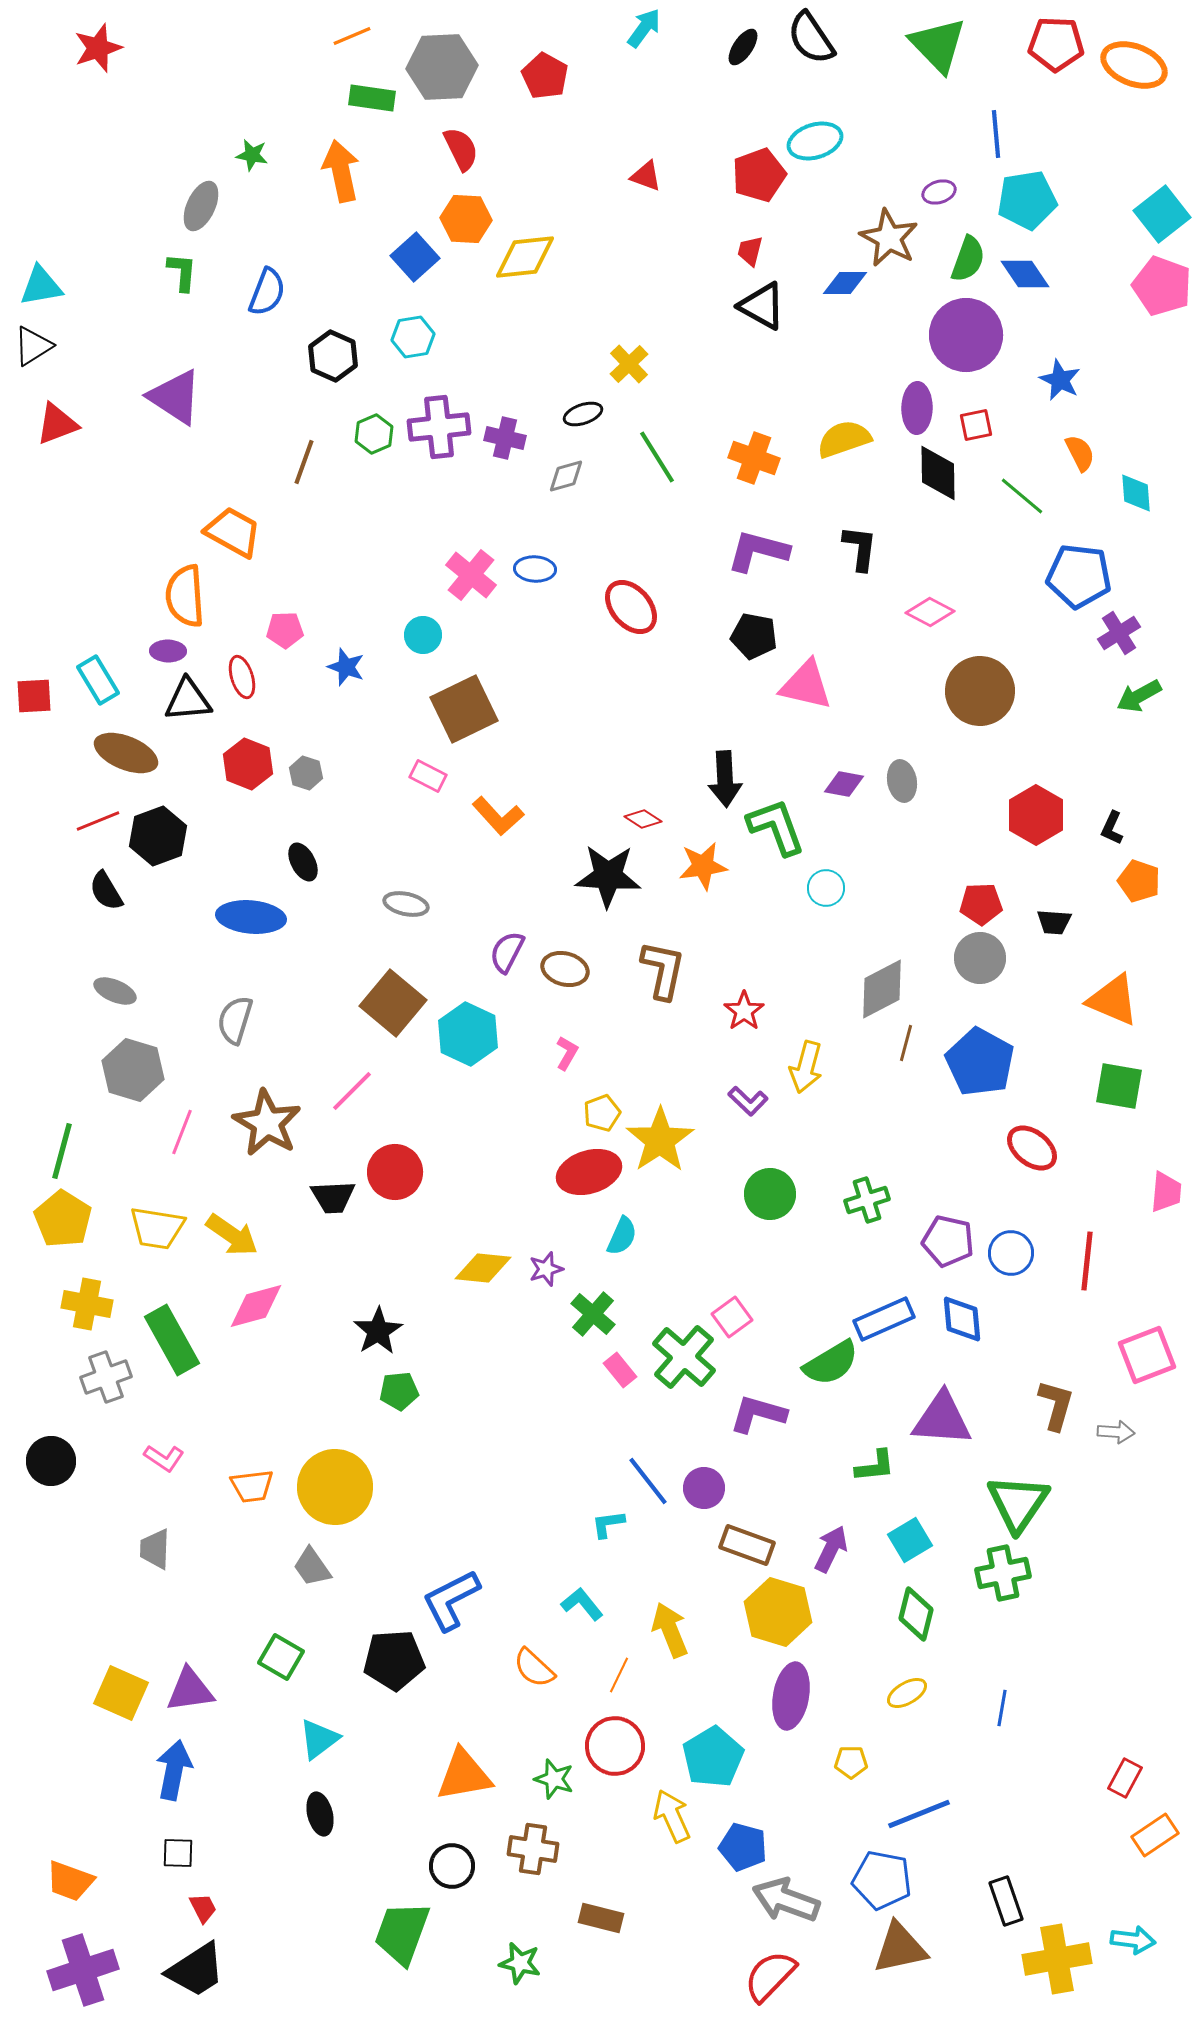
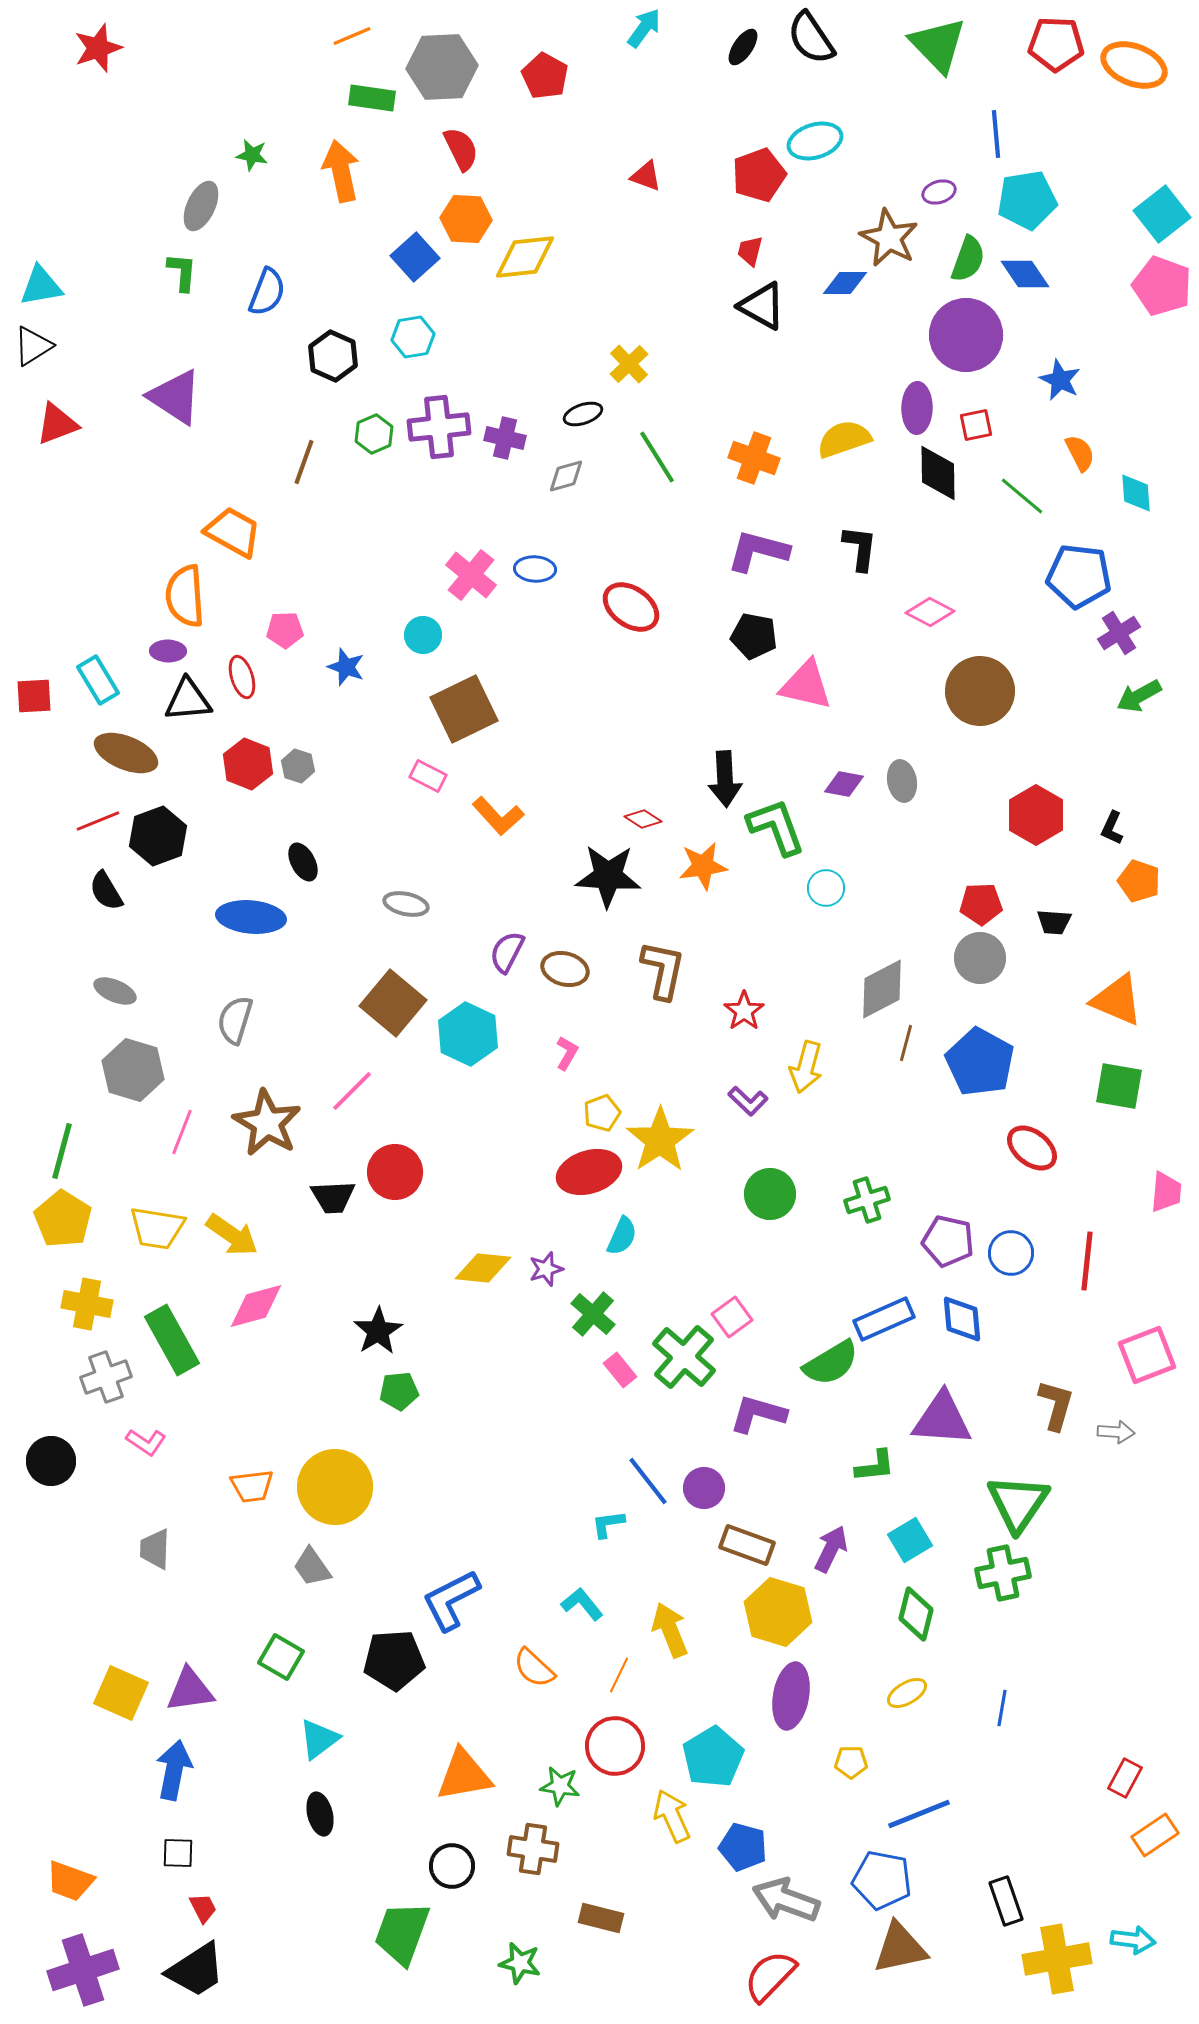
red ellipse at (631, 607): rotated 14 degrees counterclockwise
gray hexagon at (306, 773): moved 8 px left, 7 px up
orange triangle at (1113, 1000): moved 4 px right
pink L-shape at (164, 1458): moved 18 px left, 16 px up
green star at (554, 1779): moved 6 px right, 7 px down; rotated 9 degrees counterclockwise
